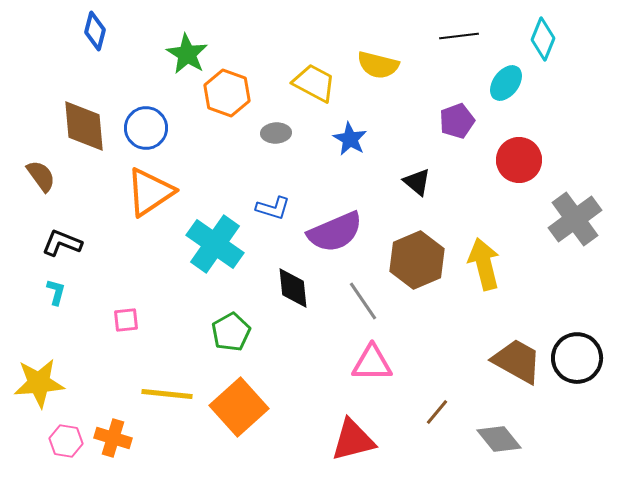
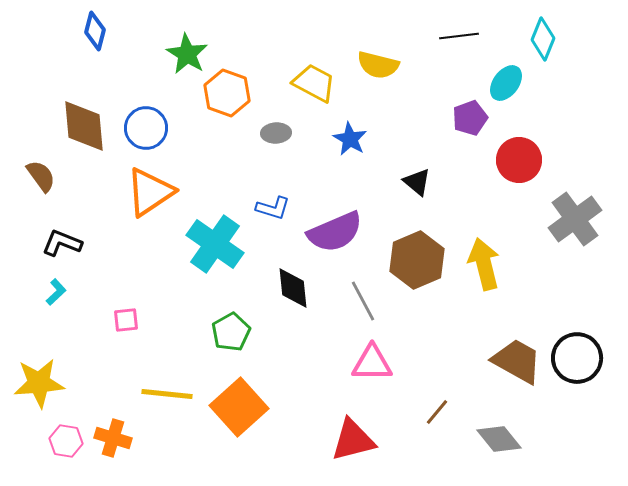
purple pentagon: moved 13 px right, 3 px up
cyan L-shape: rotated 32 degrees clockwise
gray line: rotated 6 degrees clockwise
